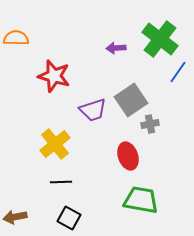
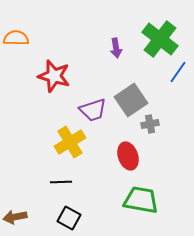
purple arrow: rotated 96 degrees counterclockwise
yellow cross: moved 15 px right, 2 px up; rotated 8 degrees clockwise
